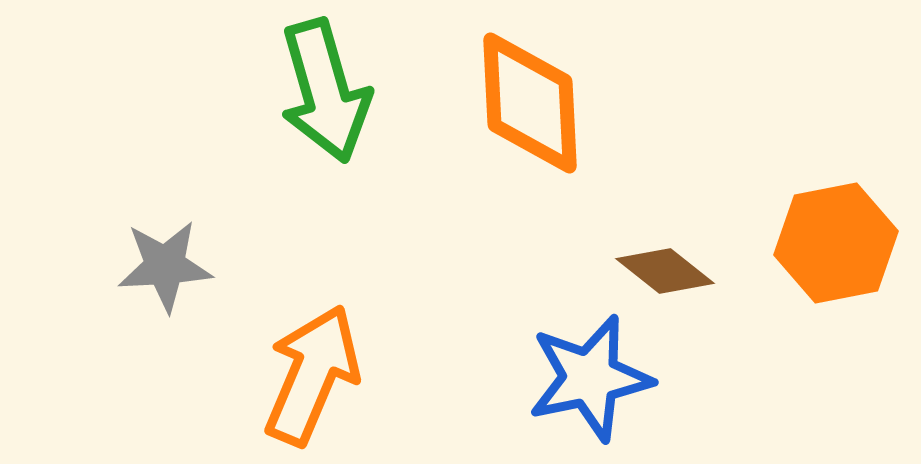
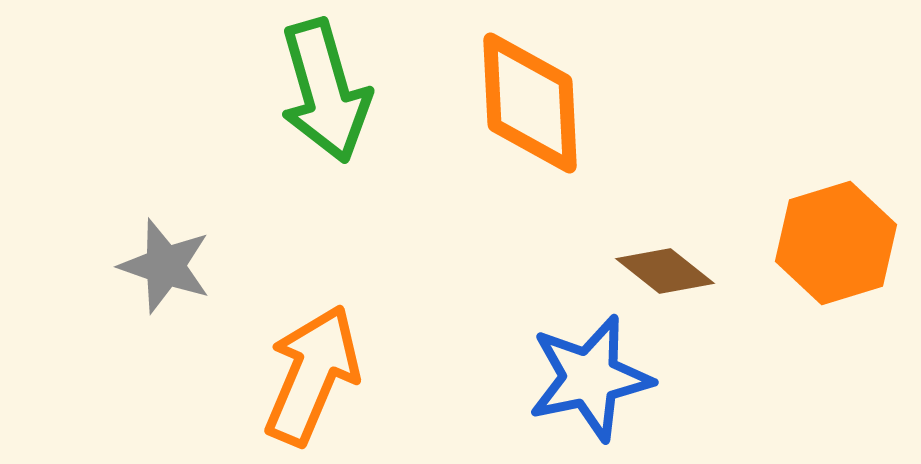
orange hexagon: rotated 6 degrees counterclockwise
gray star: rotated 22 degrees clockwise
